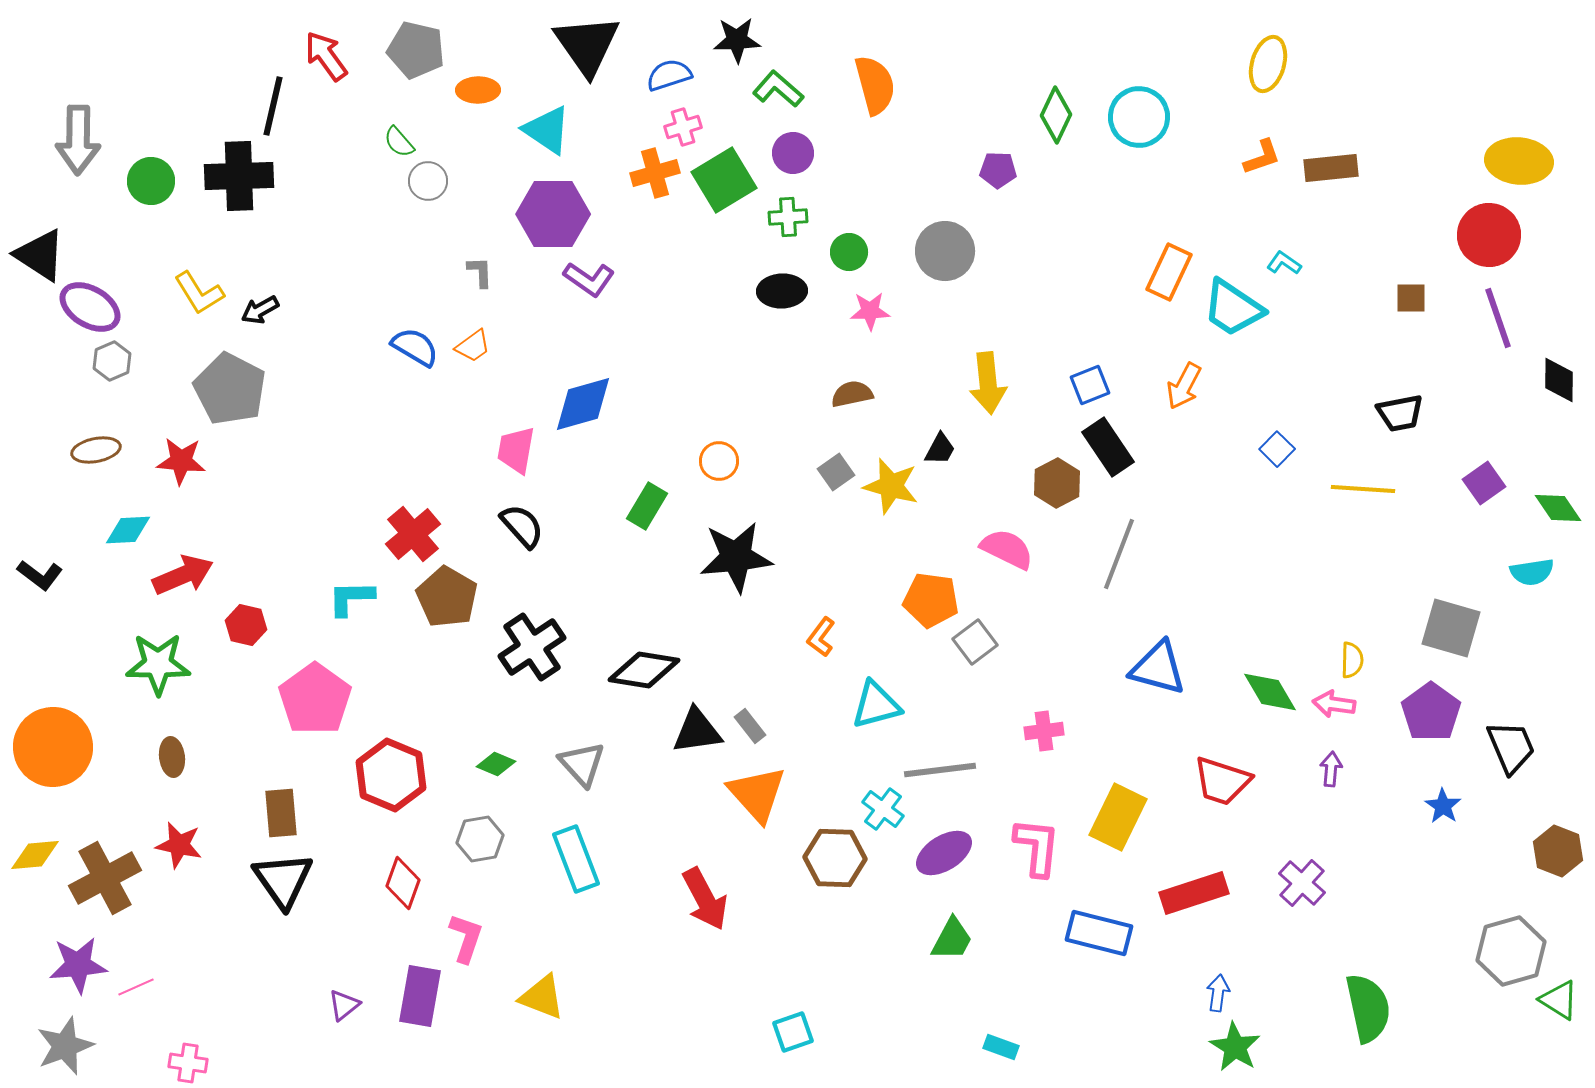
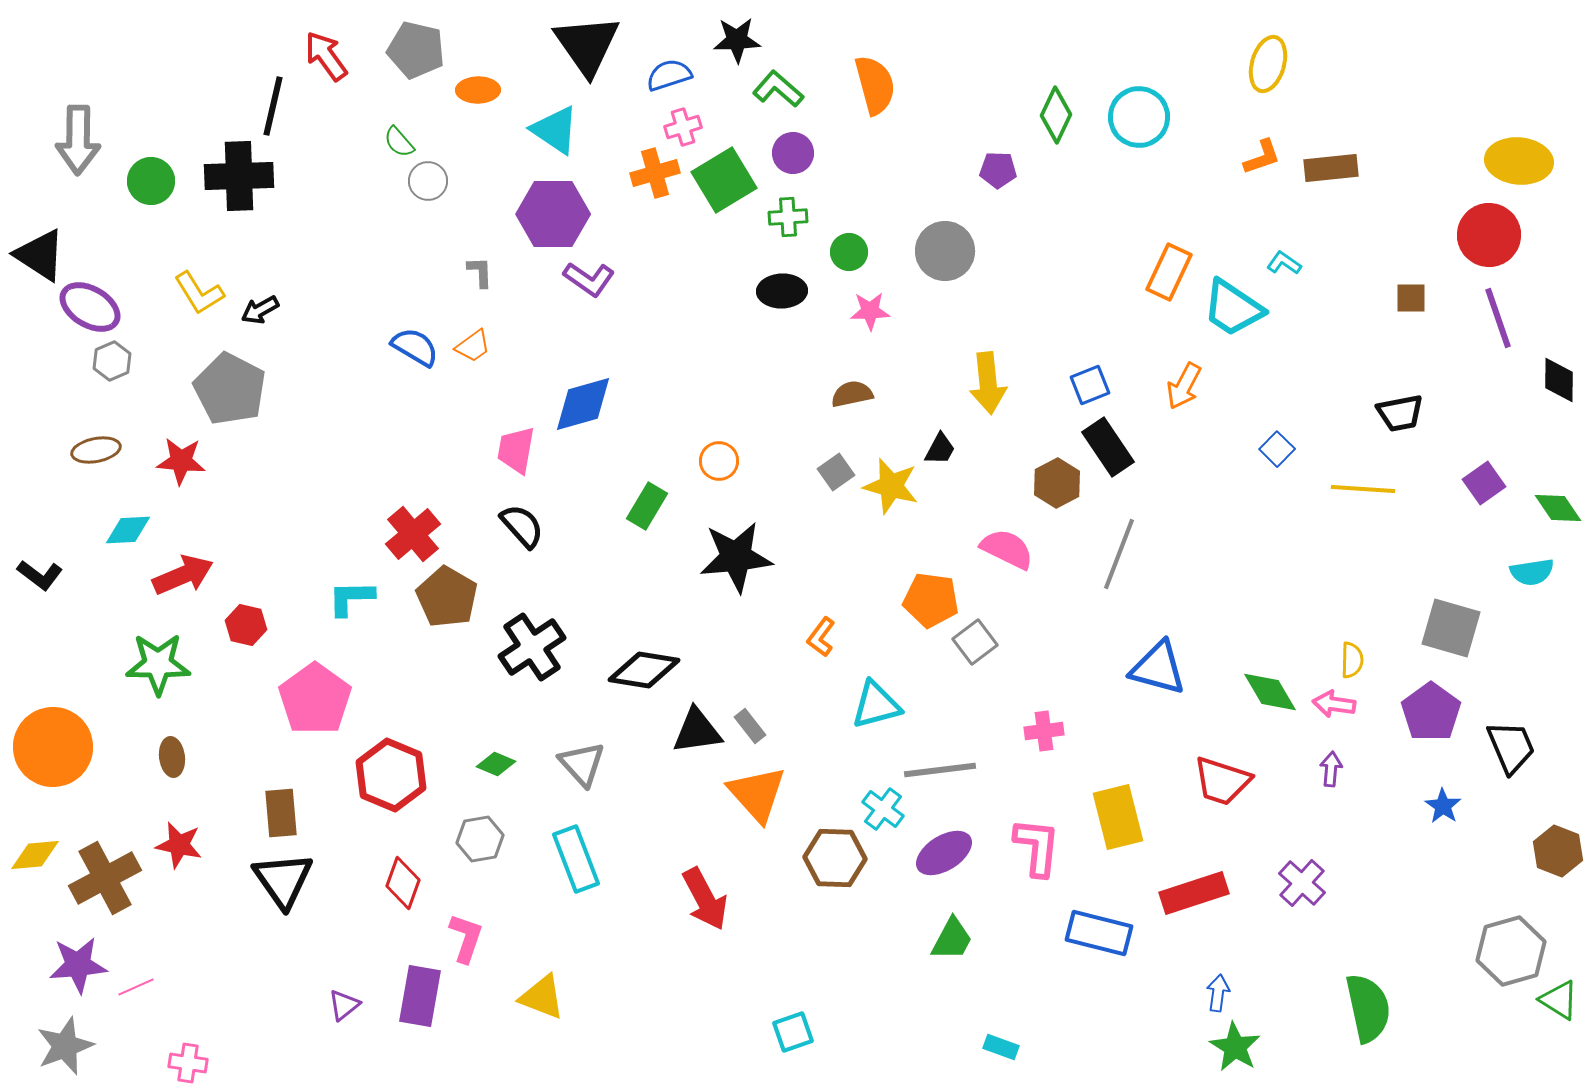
cyan triangle at (547, 130): moved 8 px right
yellow rectangle at (1118, 817): rotated 40 degrees counterclockwise
